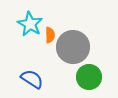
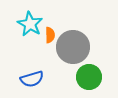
blue semicircle: rotated 130 degrees clockwise
